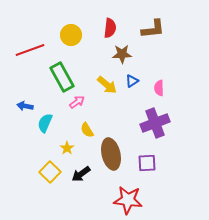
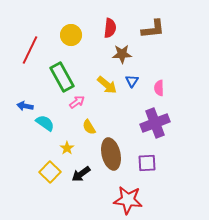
red line: rotated 44 degrees counterclockwise
blue triangle: rotated 24 degrees counterclockwise
cyan semicircle: rotated 102 degrees clockwise
yellow semicircle: moved 2 px right, 3 px up
